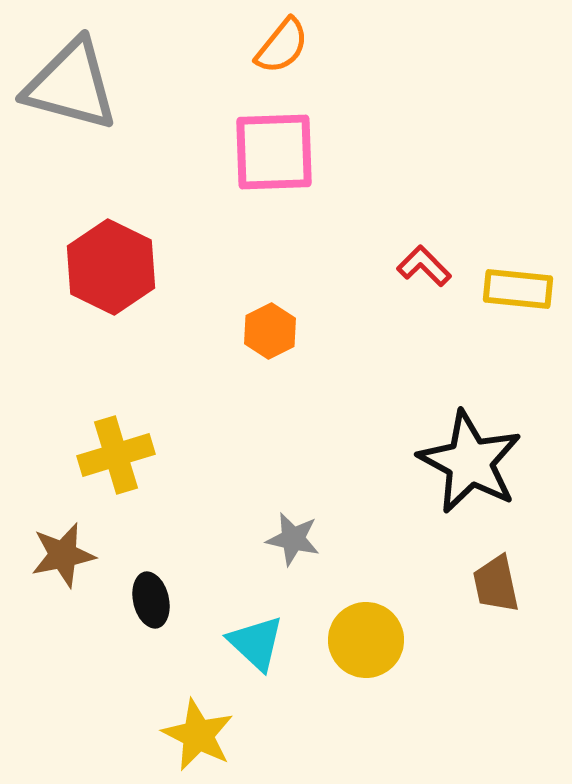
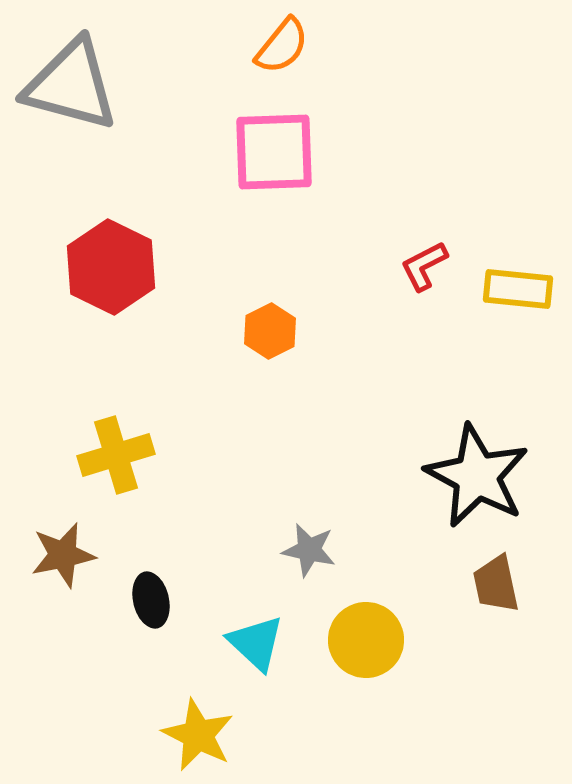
red L-shape: rotated 72 degrees counterclockwise
black star: moved 7 px right, 14 px down
gray star: moved 16 px right, 11 px down
